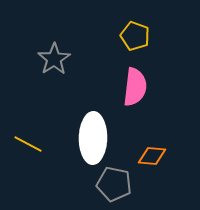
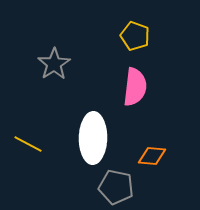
gray star: moved 5 px down
gray pentagon: moved 2 px right, 3 px down
